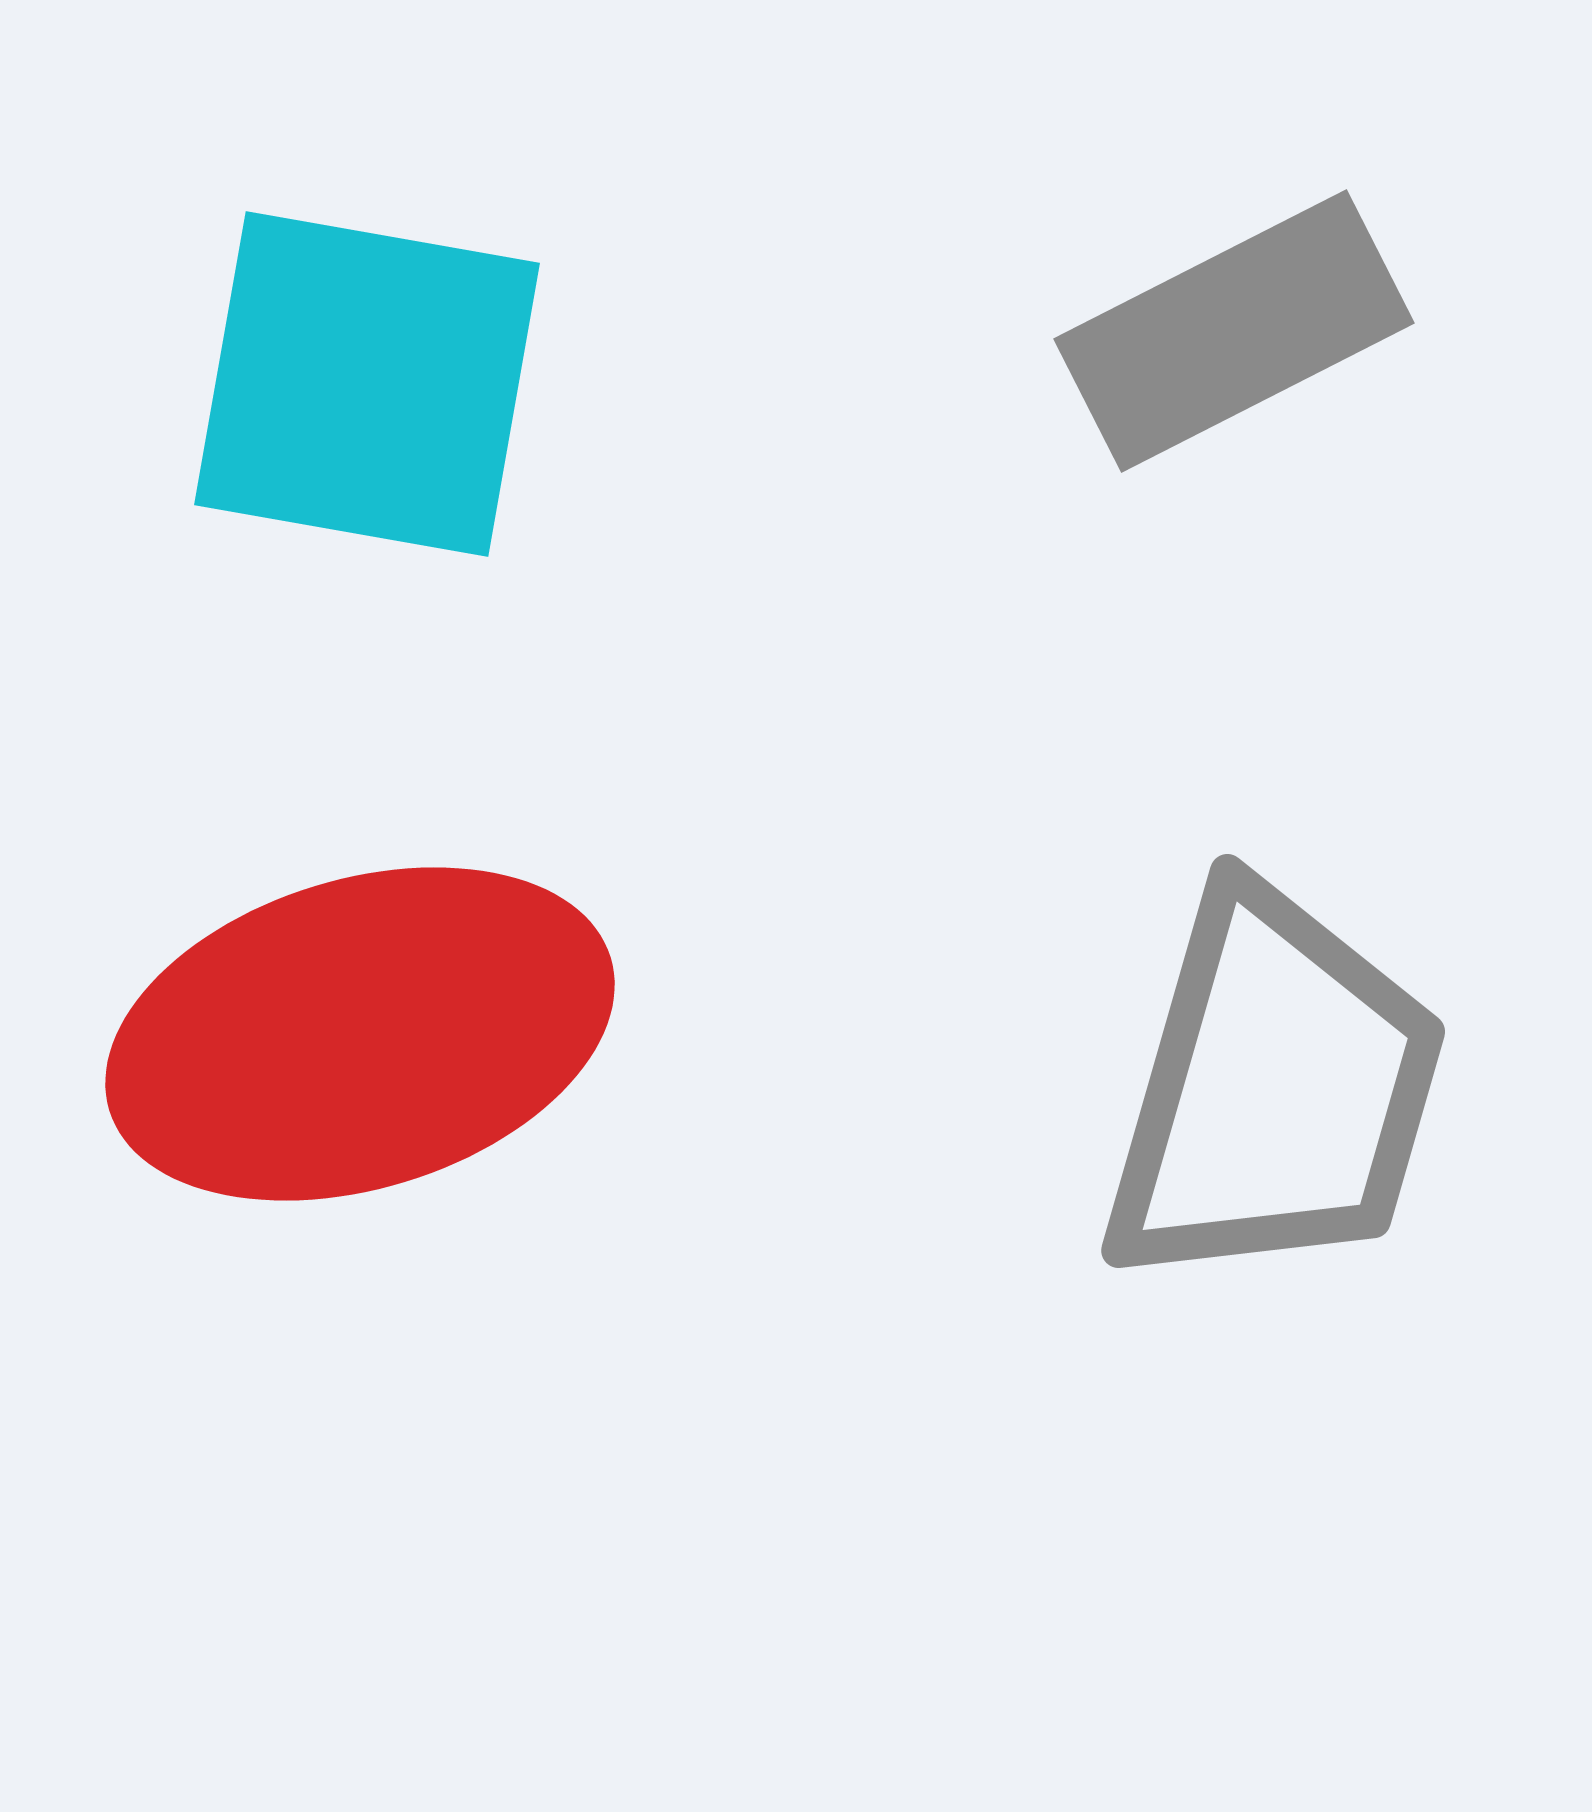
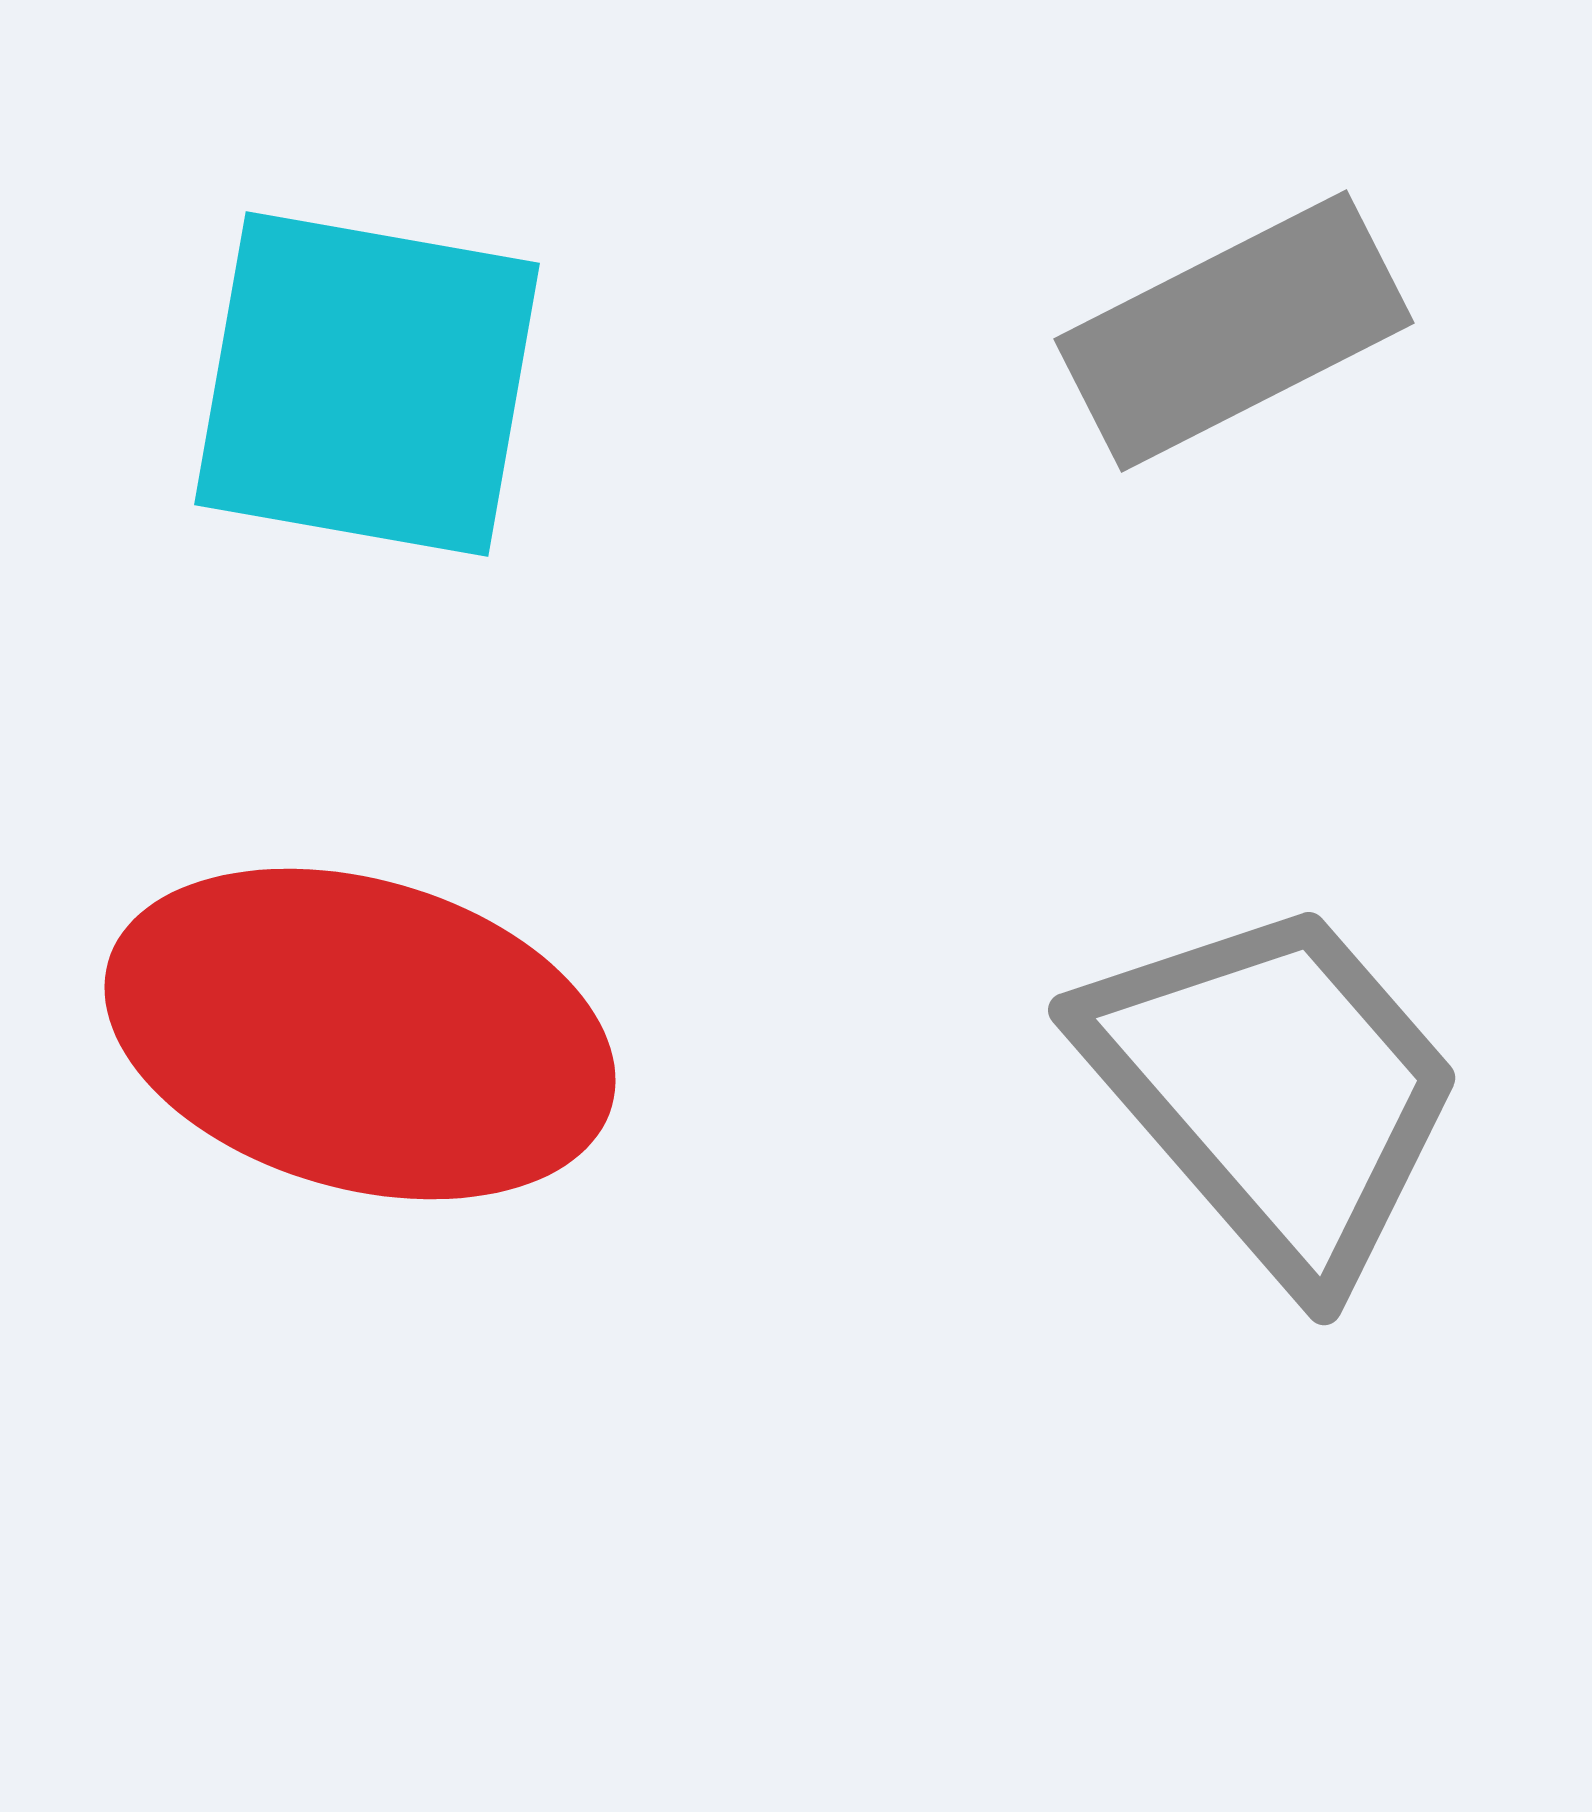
red ellipse: rotated 33 degrees clockwise
gray trapezoid: rotated 57 degrees counterclockwise
